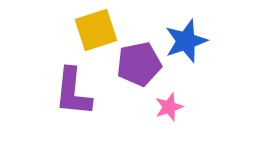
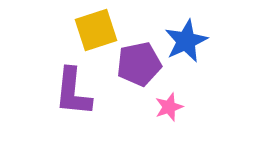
blue star: rotated 6 degrees counterclockwise
